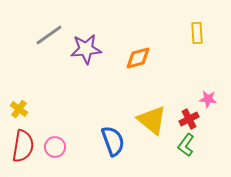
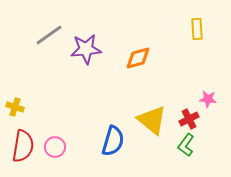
yellow rectangle: moved 4 px up
yellow cross: moved 4 px left, 2 px up; rotated 18 degrees counterclockwise
blue semicircle: rotated 36 degrees clockwise
